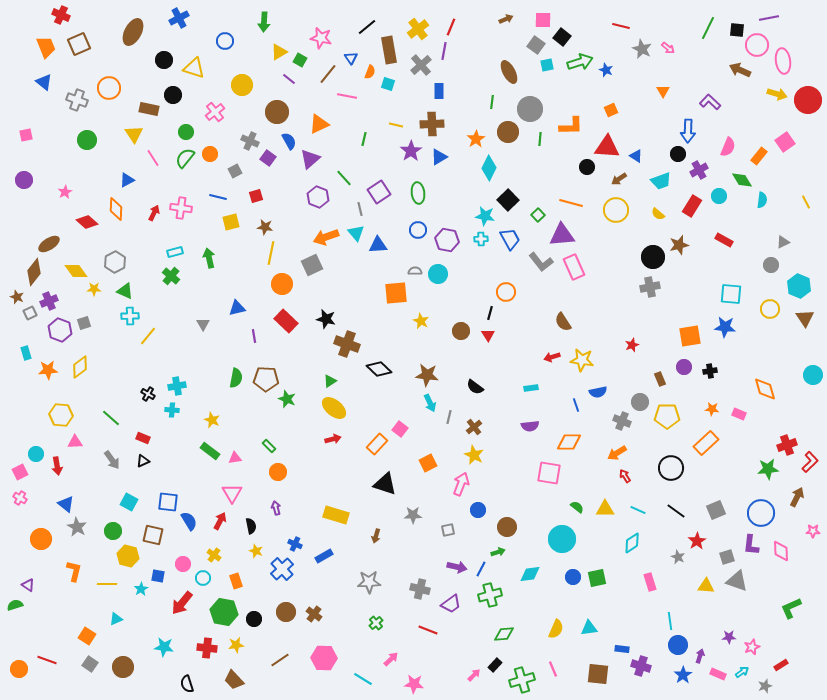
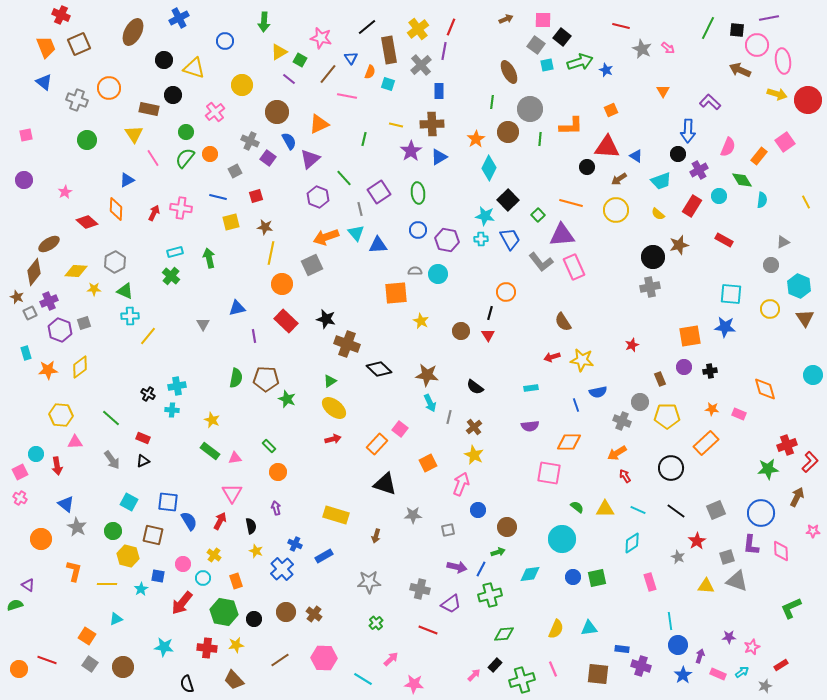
yellow diamond at (76, 271): rotated 50 degrees counterclockwise
